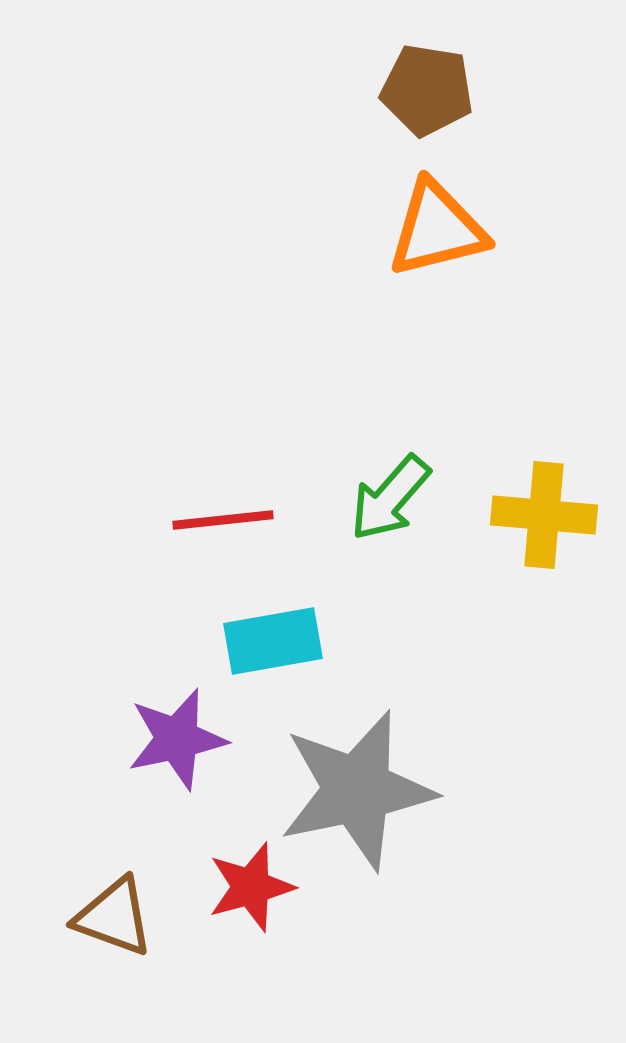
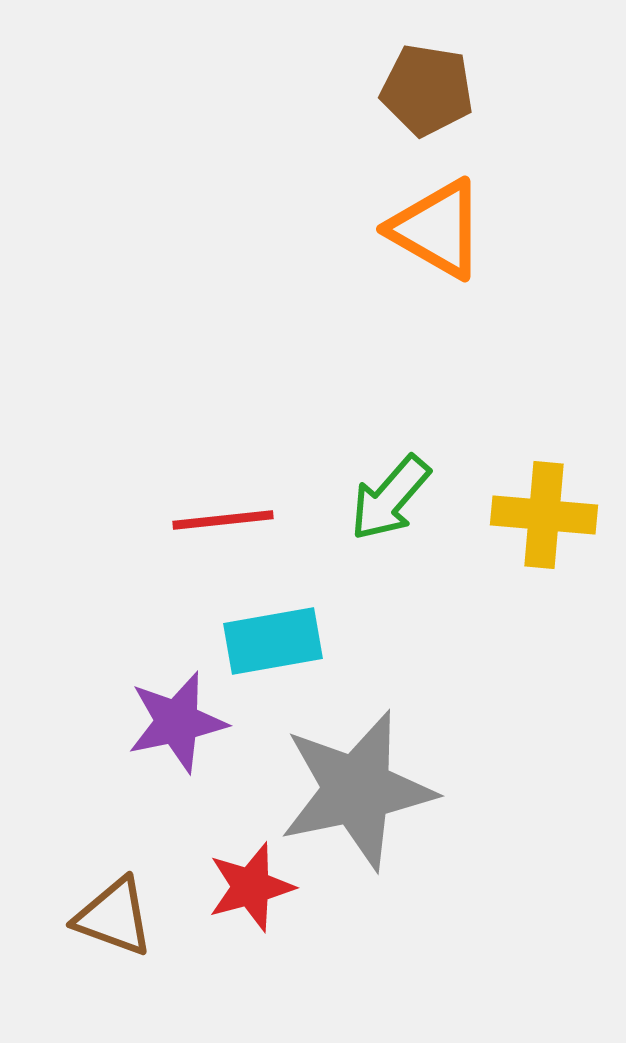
orange triangle: rotated 44 degrees clockwise
purple star: moved 17 px up
